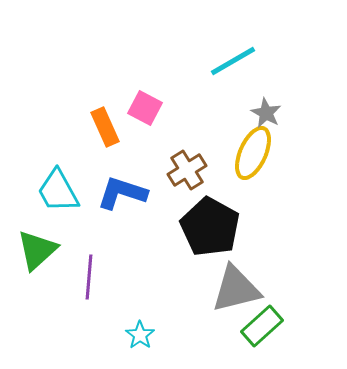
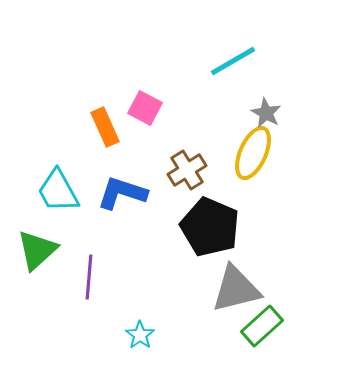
black pentagon: rotated 6 degrees counterclockwise
